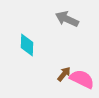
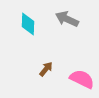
cyan diamond: moved 1 px right, 21 px up
brown arrow: moved 18 px left, 5 px up
